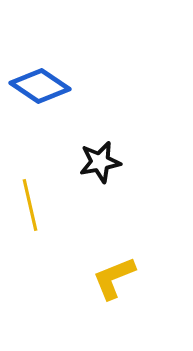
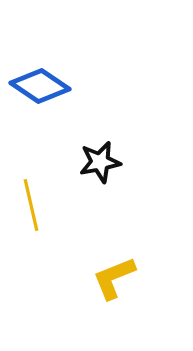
yellow line: moved 1 px right
